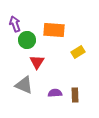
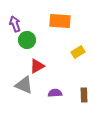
orange rectangle: moved 6 px right, 9 px up
red triangle: moved 4 px down; rotated 28 degrees clockwise
brown rectangle: moved 9 px right
